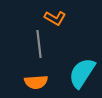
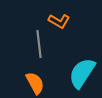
orange L-shape: moved 4 px right, 3 px down
orange semicircle: moved 1 px left, 1 px down; rotated 115 degrees counterclockwise
